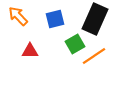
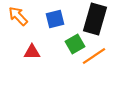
black rectangle: rotated 8 degrees counterclockwise
red triangle: moved 2 px right, 1 px down
